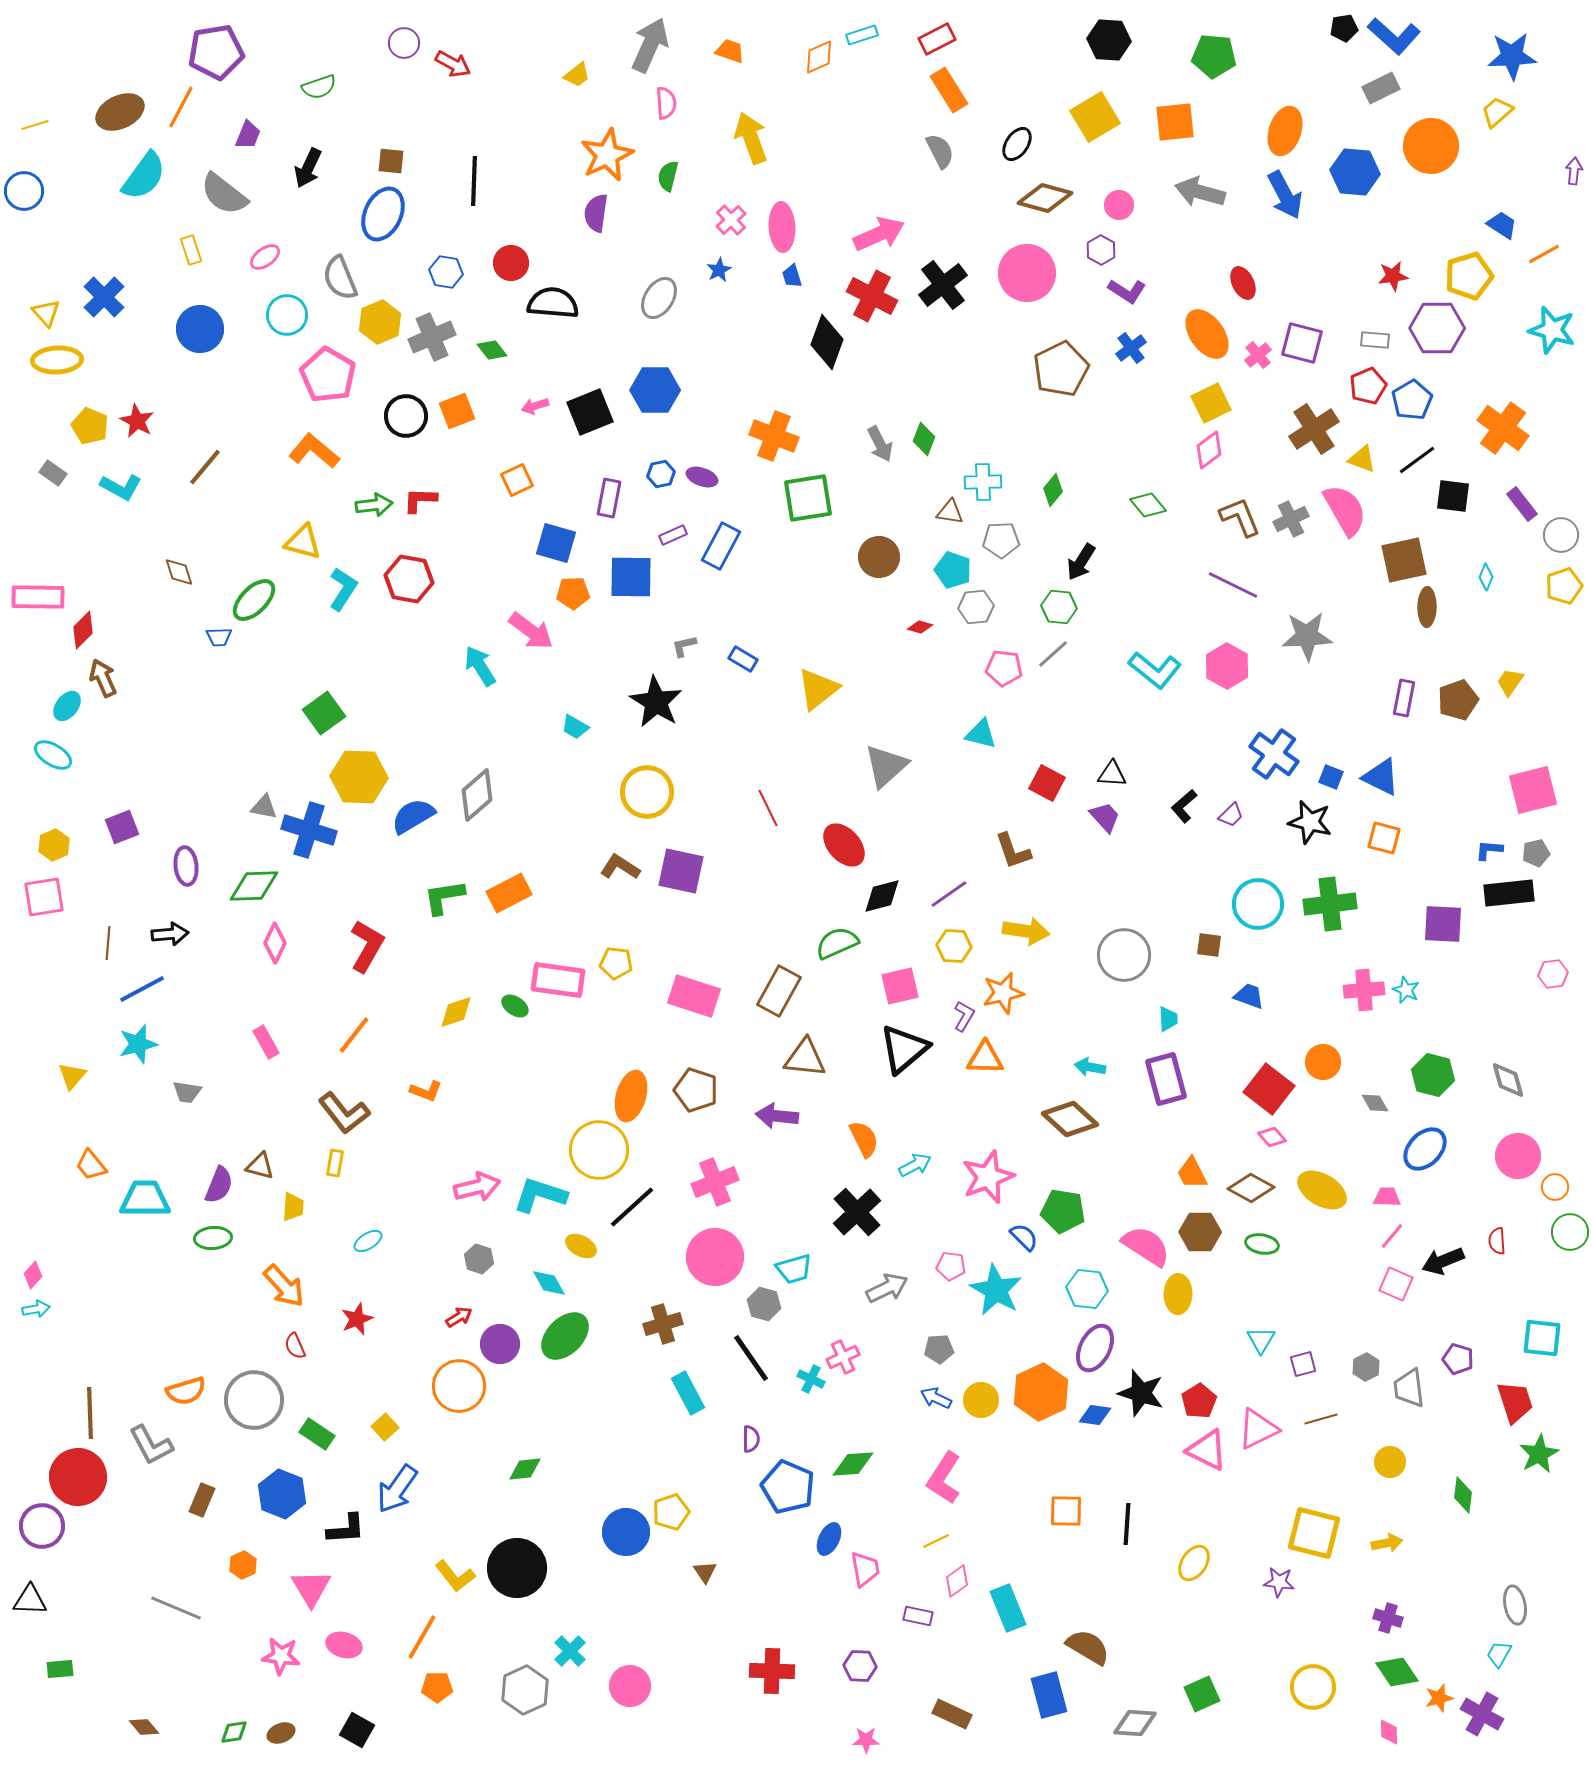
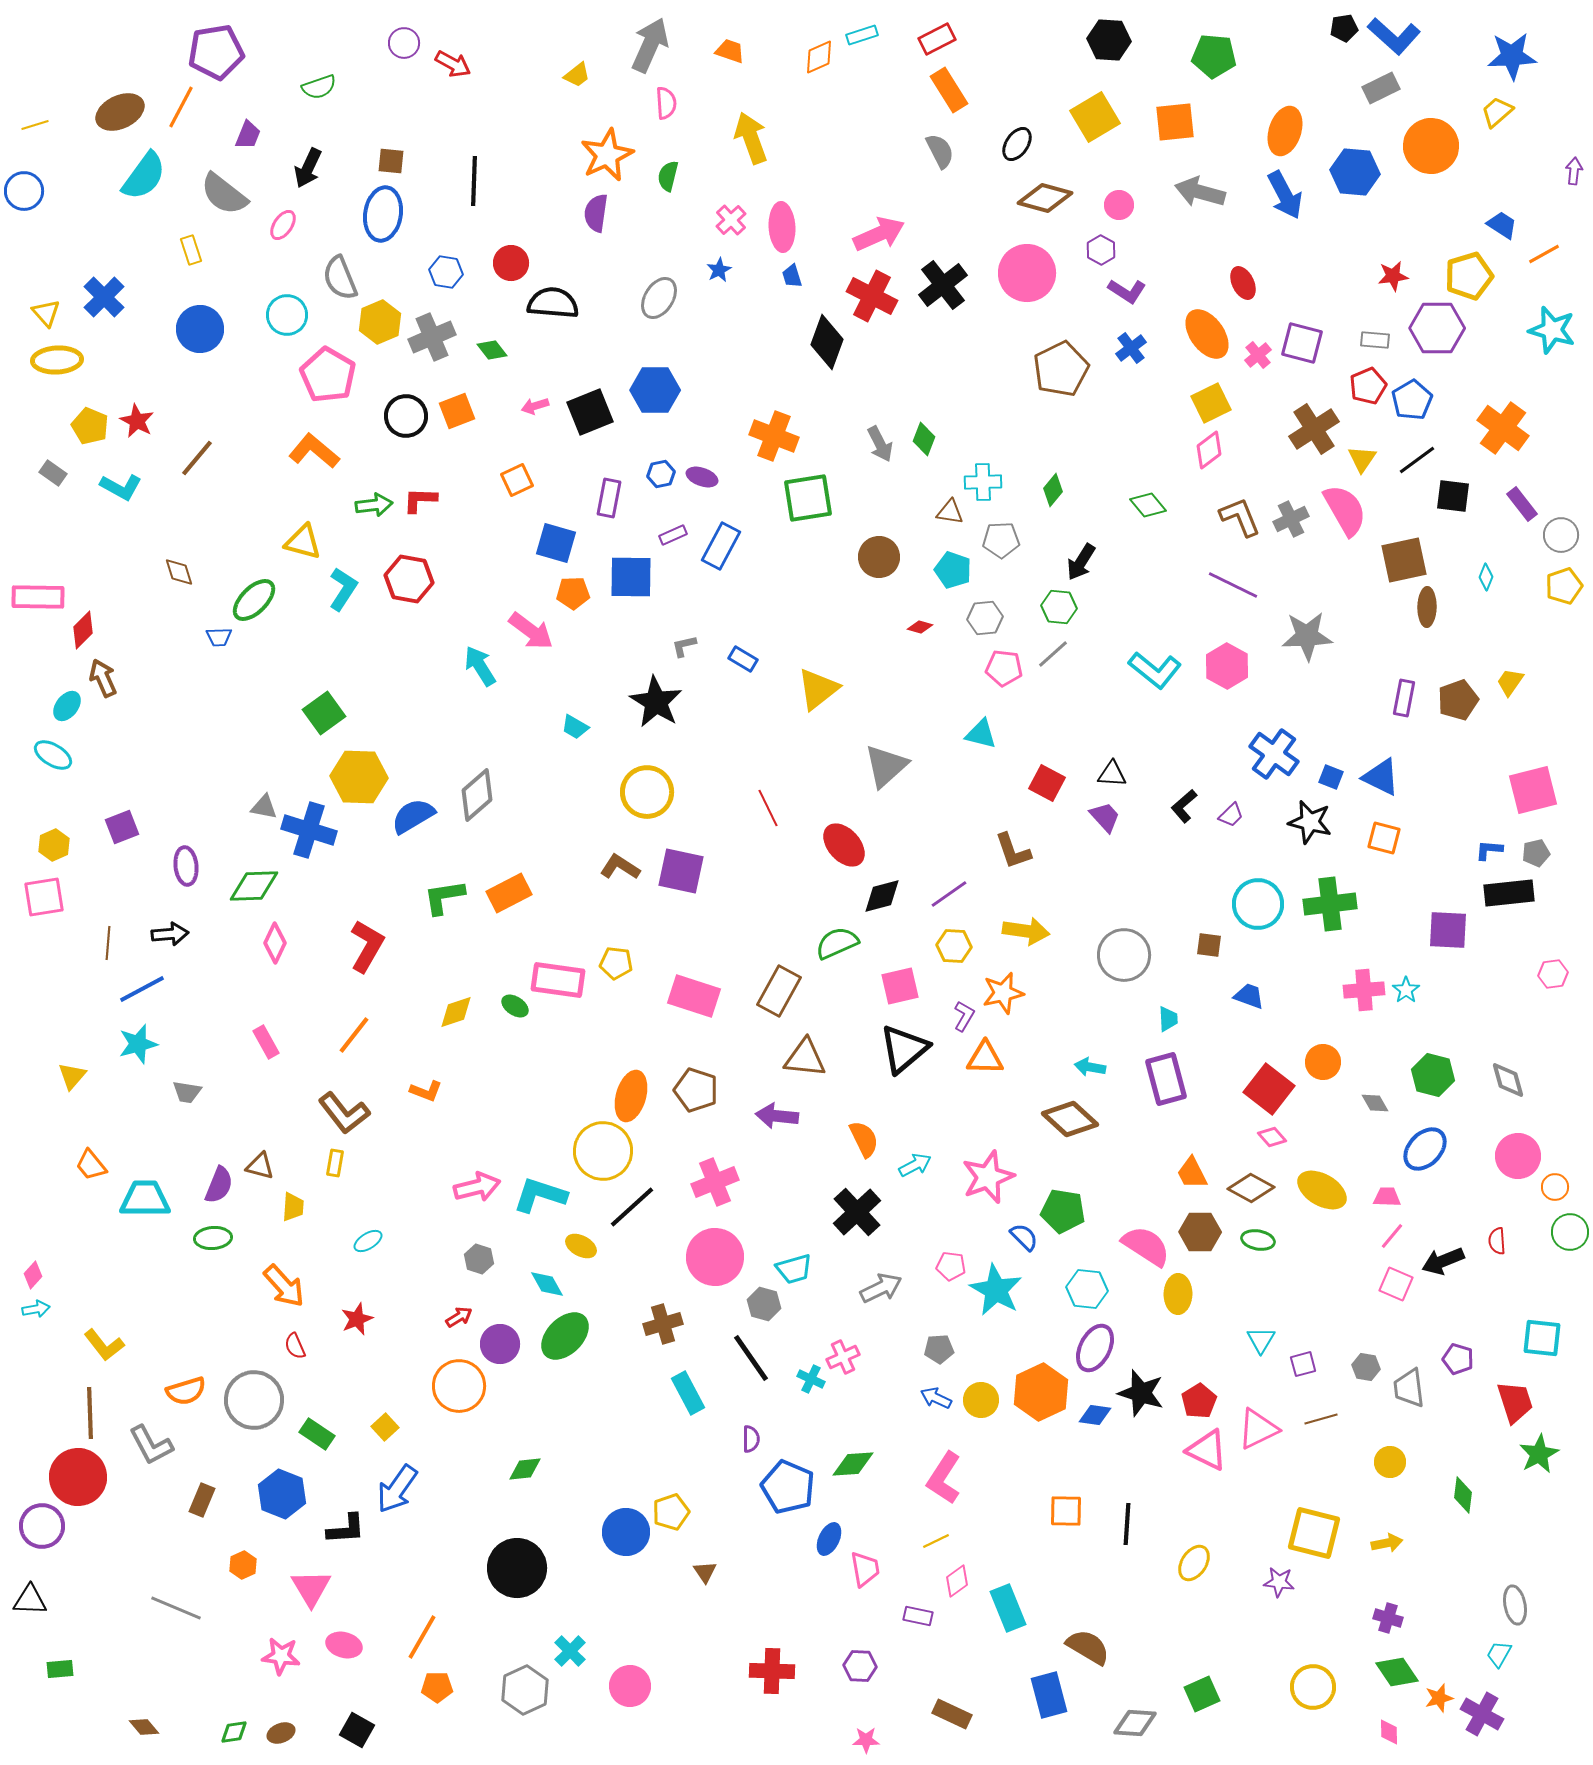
blue ellipse at (383, 214): rotated 16 degrees counterclockwise
pink ellipse at (265, 257): moved 18 px right, 32 px up; rotated 20 degrees counterclockwise
yellow triangle at (1362, 459): rotated 44 degrees clockwise
brown line at (205, 467): moved 8 px left, 9 px up
gray hexagon at (976, 607): moved 9 px right, 11 px down
purple square at (1443, 924): moved 5 px right, 6 px down
cyan star at (1406, 990): rotated 12 degrees clockwise
yellow circle at (599, 1150): moved 4 px right, 1 px down
green ellipse at (1262, 1244): moved 4 px left, 4 px up
cyan diamond at (549, 1283): moved 2 px left, 1 px down
gray arrow at (887, 1288): moved 6 px left
gray hexagon at (1366, 1367): rotated 24 degrees counterclockwise
yellow L-shape at (455, 1576): moved 351 px left, 231 px up
